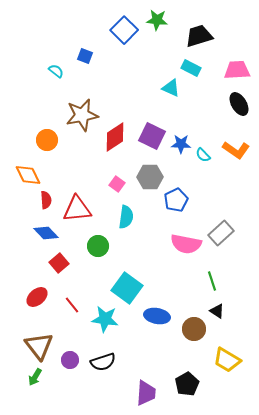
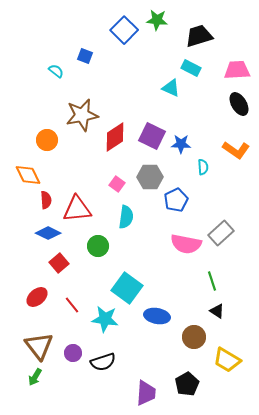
cyan semicircle at (203, 155): moved 12 px down; rotated 140 degrees counterclockwise
blue diamond at (46, 233): moved 2 px right; rotated 20 degrees counterclockwise
brown circle at (194, 329): moved 8 px down
purple circle at (70, 360): moved 3 px right, 7 px up
